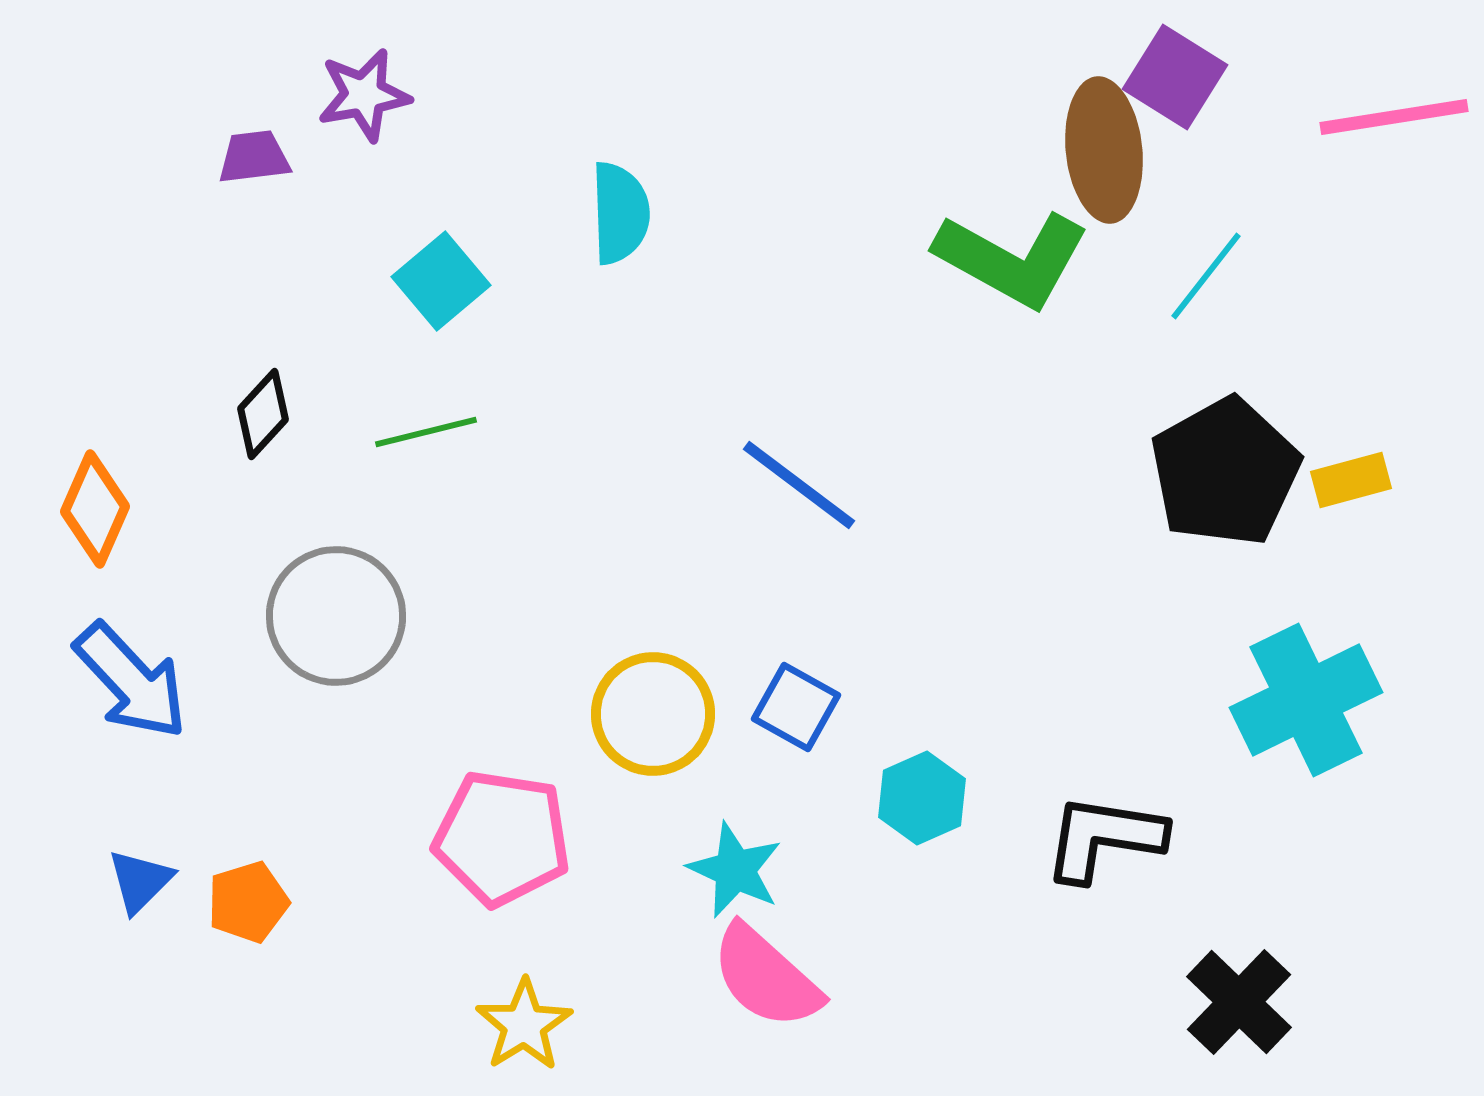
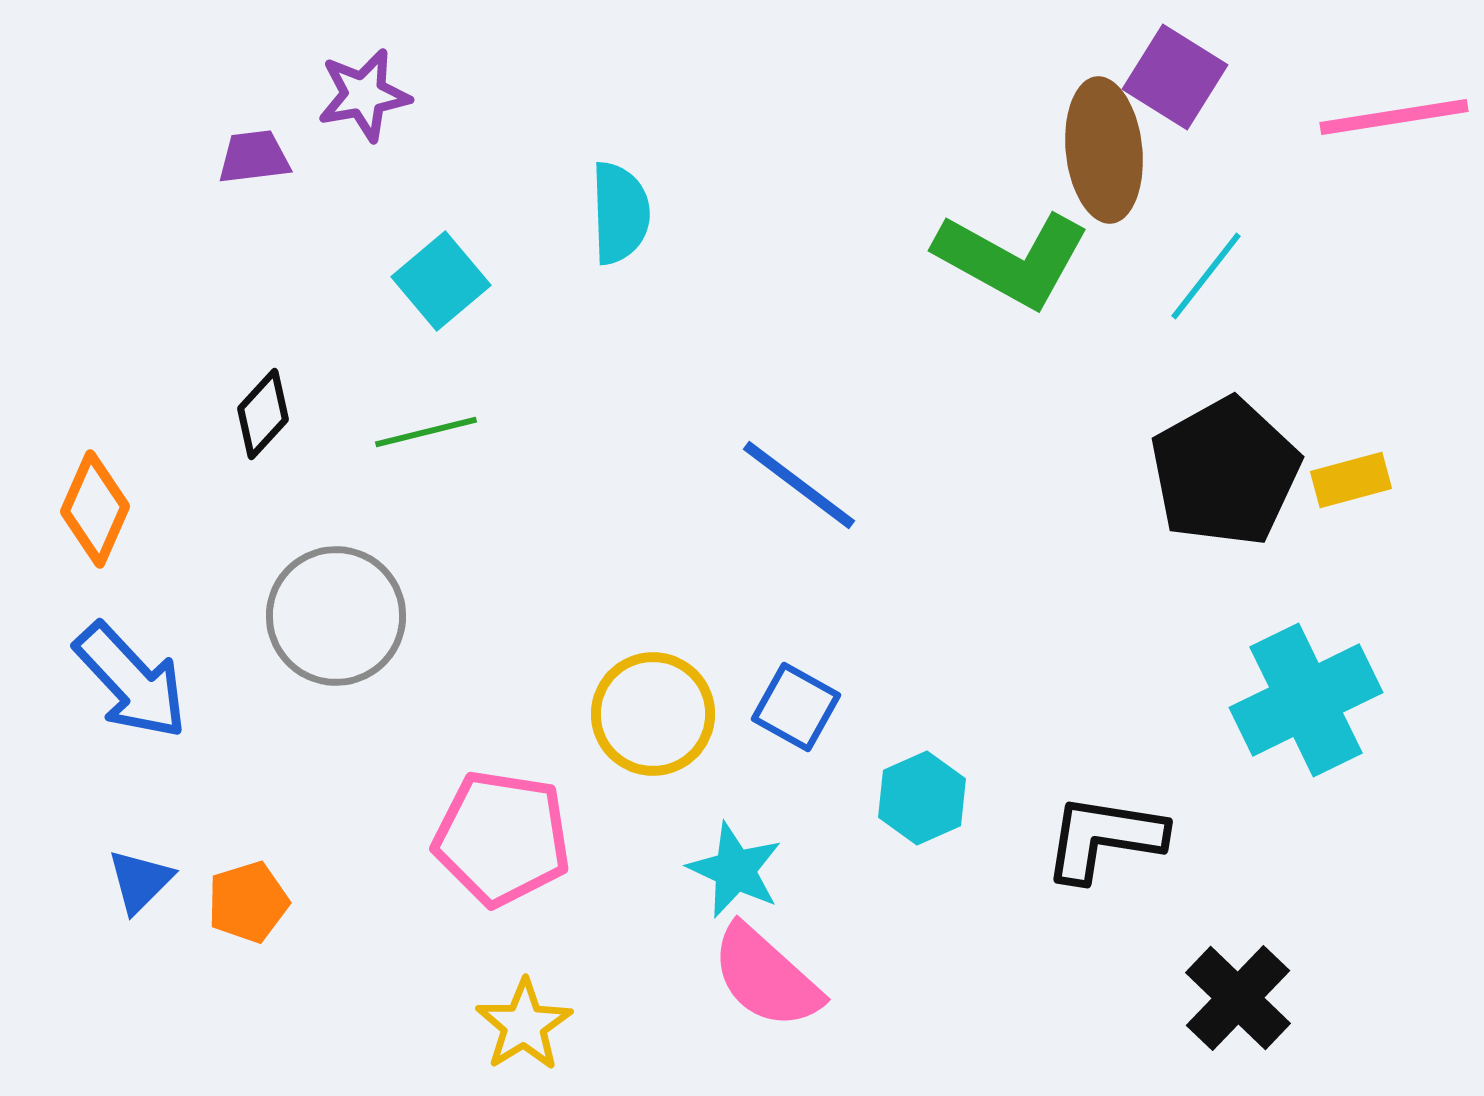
black cross: moved 1 px left, 4 px up
